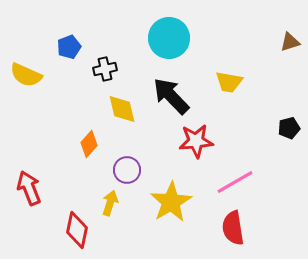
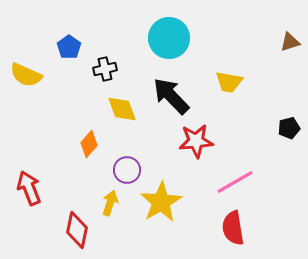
blue pentagon: rotated 15 degrees counterclockwise
yellow diamond: rotated 8 degrees counterclockwise
yellow star: moved 10 px left
